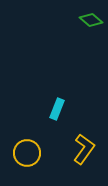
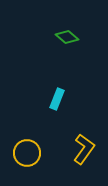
green diamond: moved 24 px left, 17 px down
cyan rectangle: moved 10 px up
